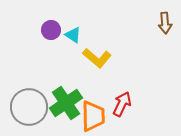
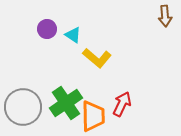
brown arrow: moved 7 px up
purple circle: moved 4 px left, 1 px up
gray circle: moved 6 px left
